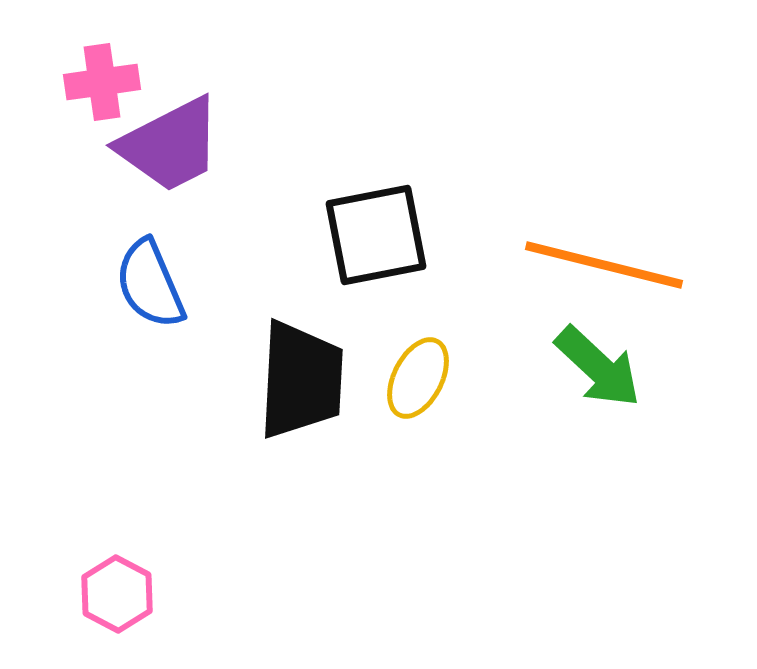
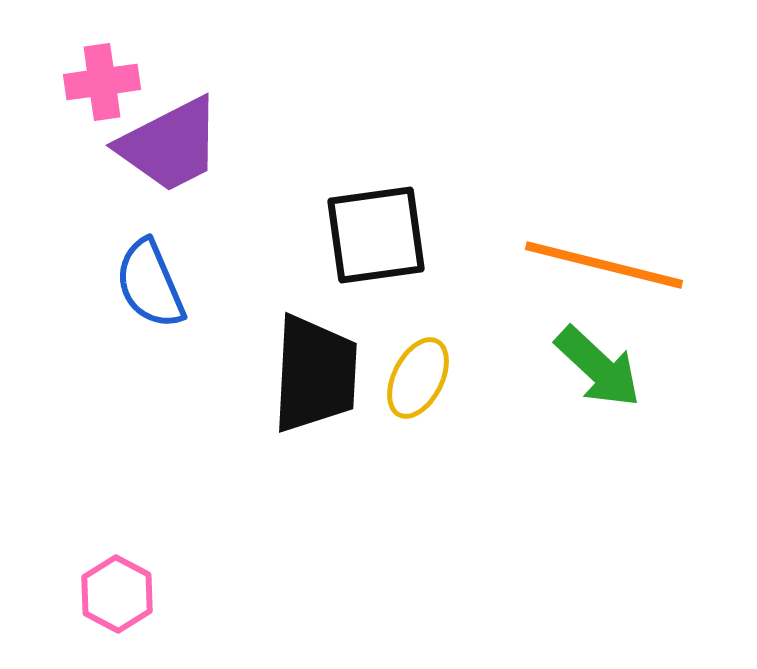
black square: rotated 3 degrees clockwise
black trapezoid: moved 14 px right, 6 px up
